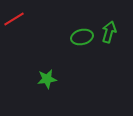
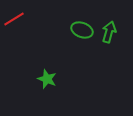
green ellipse: moved 7 px up; rotated 35 degrees clockwise
green star: rotated 30 degrees clockwise
